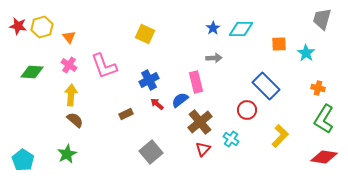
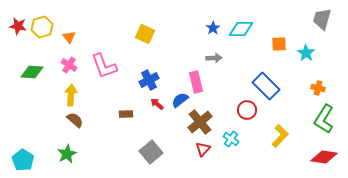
brown rectangle: rotated 24 degrees clockwise
